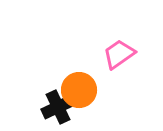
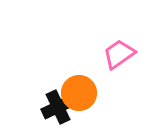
orange circle: moved 3 px down
